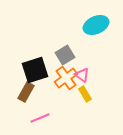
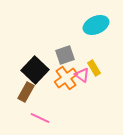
gray square: rotated 12 degrees clockwise
black square: rotated 28 degrees counterclockwise
yellow rectangle: moved 9 px right, 26 px up
pink line: rotated 48 degrees clockwise
